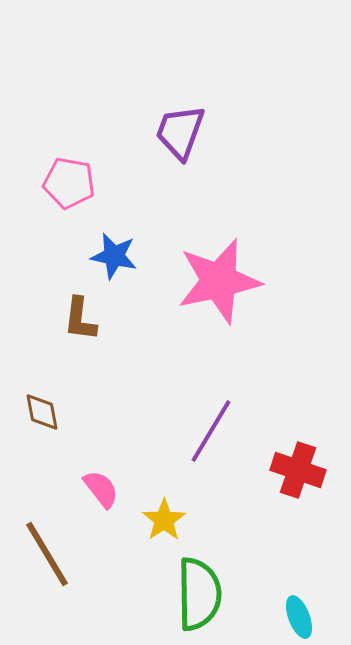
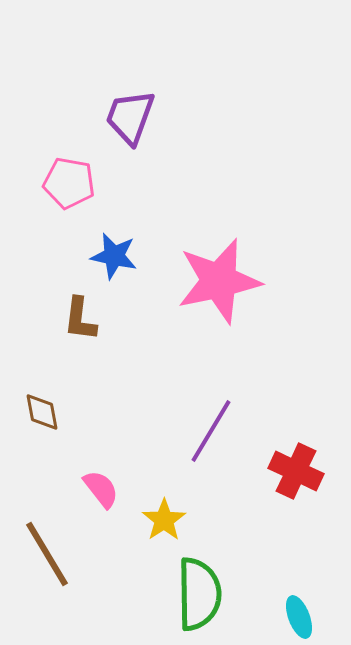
purple trapezoid: moved 50 px left, 15 px up
red cross: moved 2 px left, 1 px down; rotated 6 degrees clockwise
